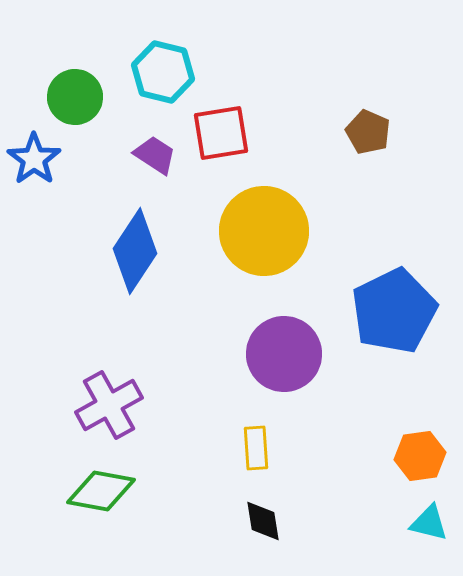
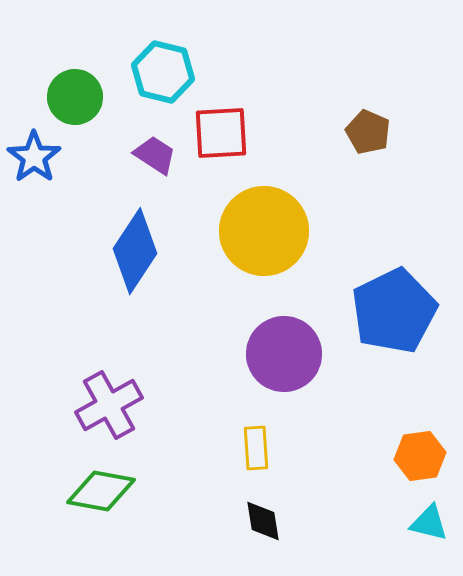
red square: rotated 6 degrees clockwise
blue star: moved 2 px up
